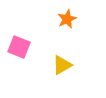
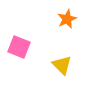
yellow triangle: rotated 45 degrees counterclockwise
